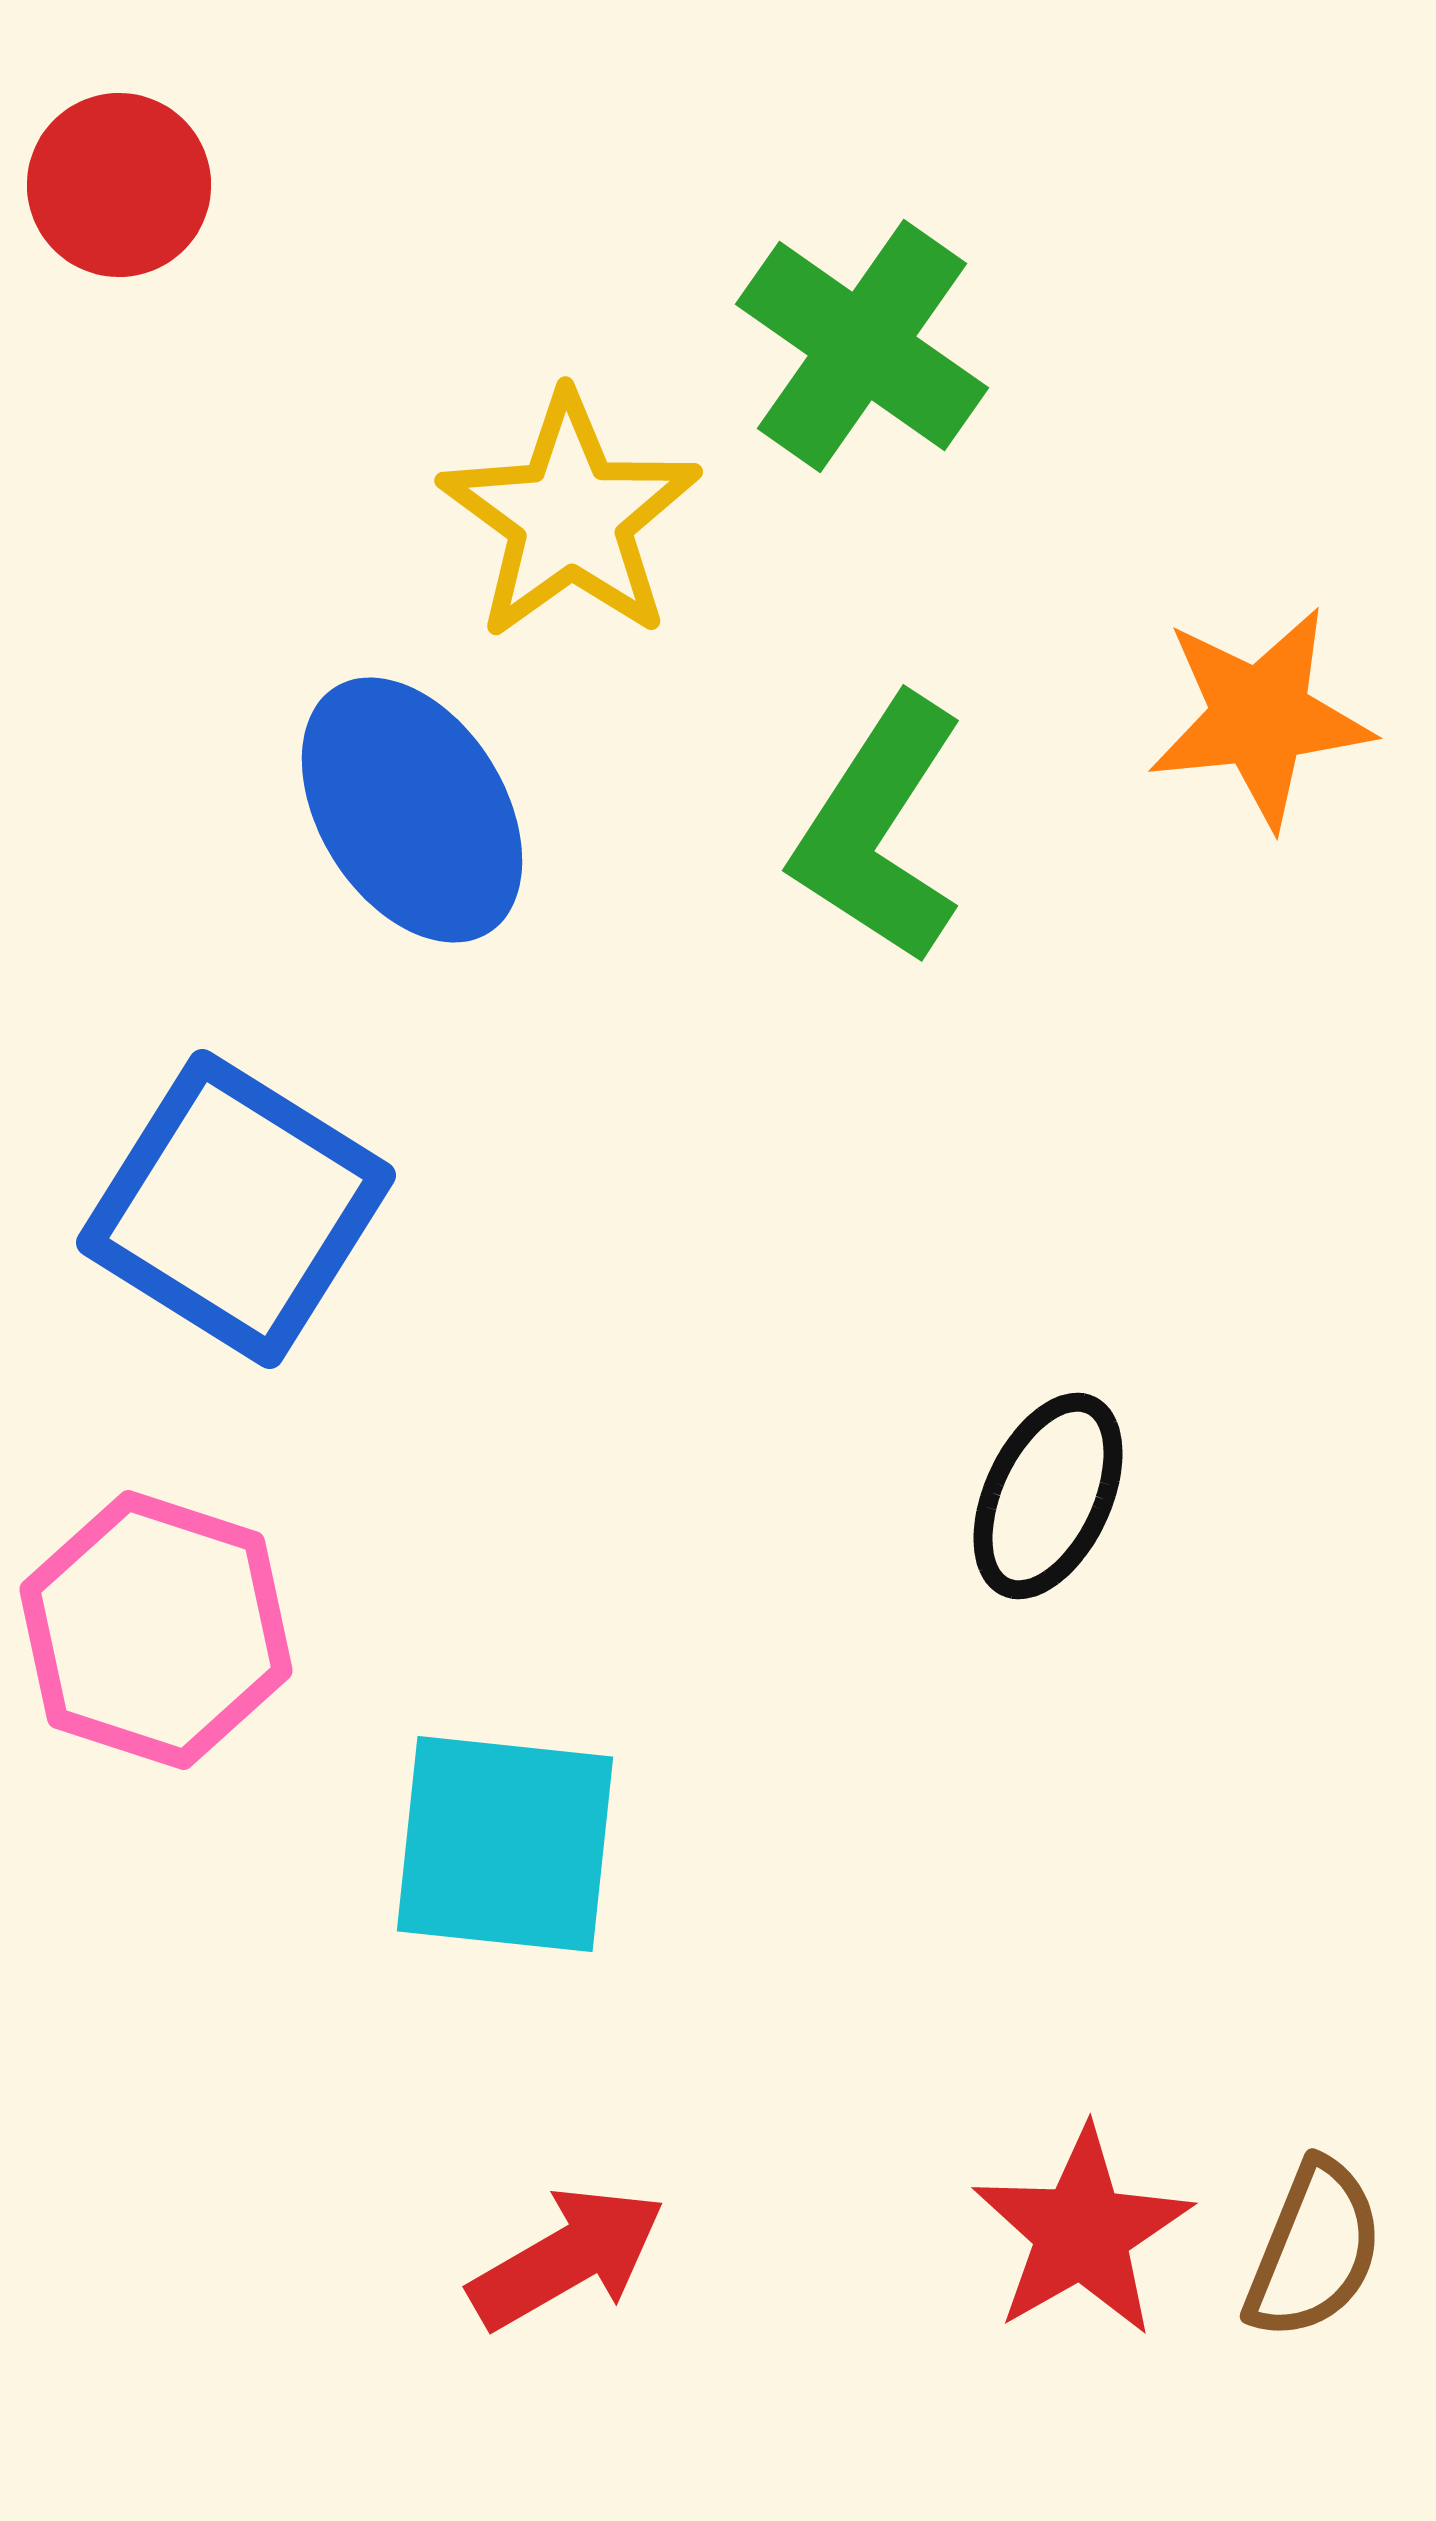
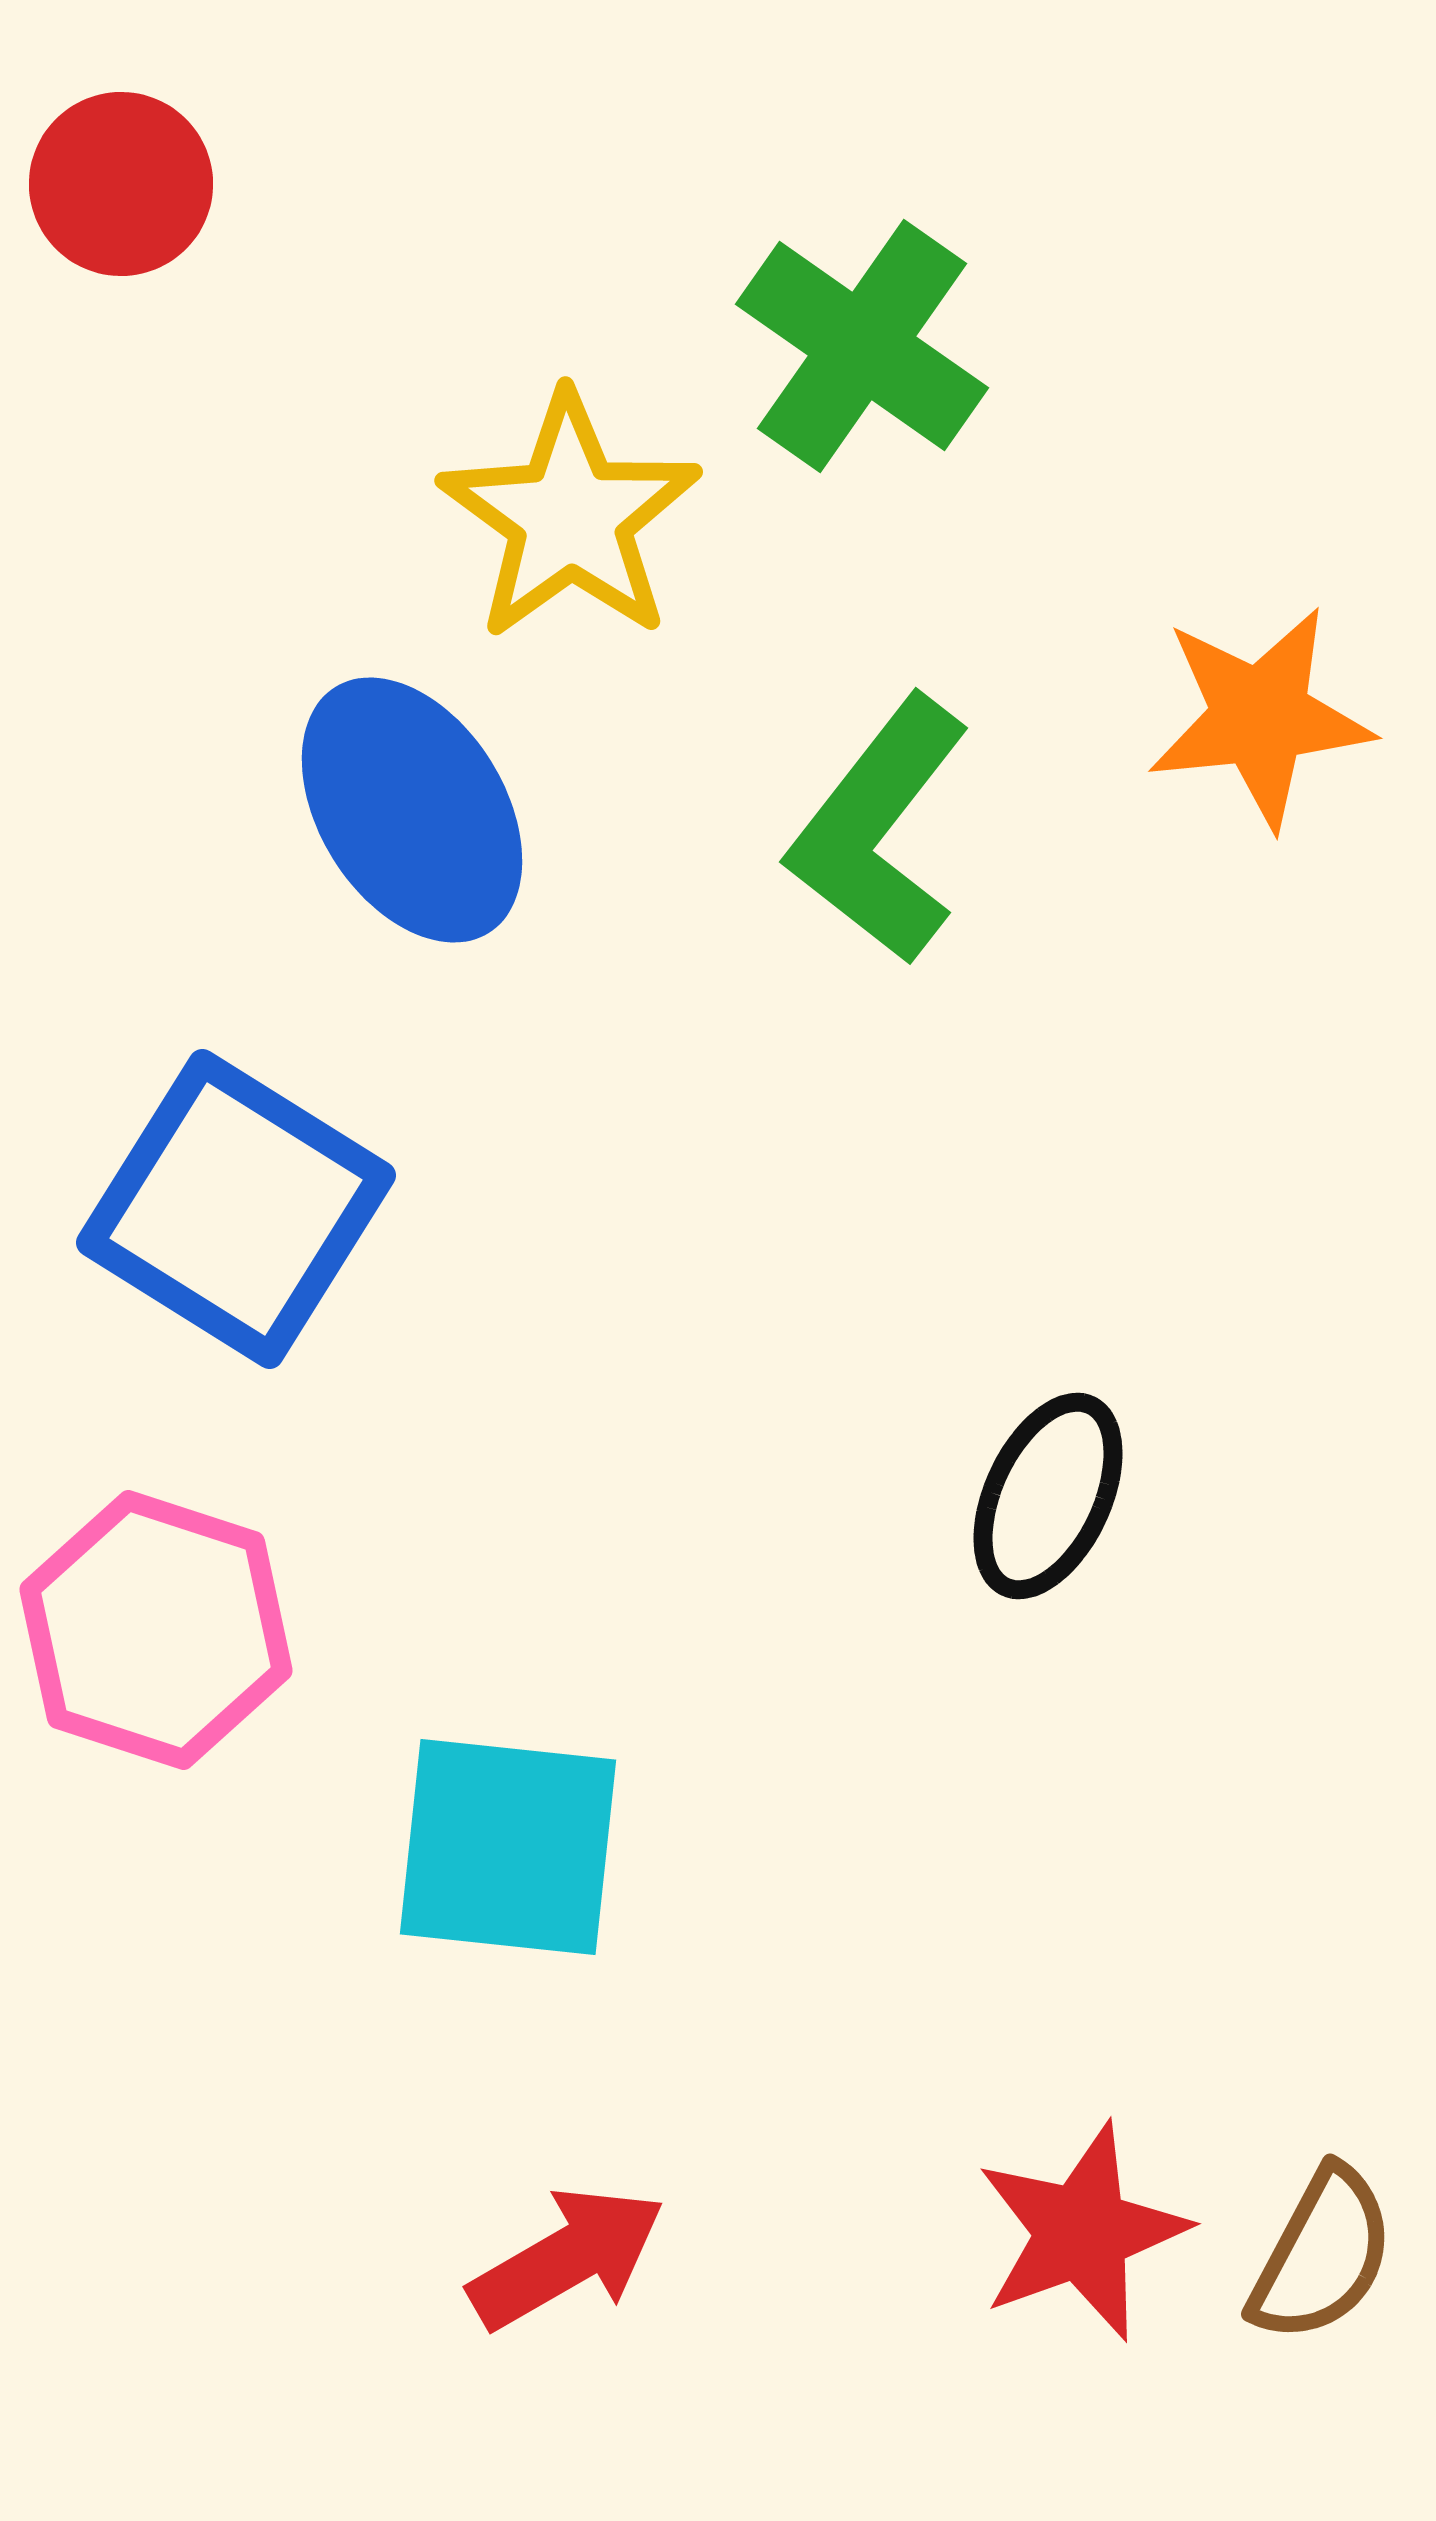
red circle: moved 2 px right, 1 px up
green L-shape: rotated 5 degrees clockwise
cyan square: moved 3 px right, 3 px down
red star: rotated 10 degrees clockwise
brown semicircle: moved 8 px right, 5 px down; rotated 6 degrees clockwise
